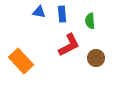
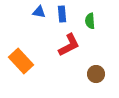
brown circle: moved 16 px down
